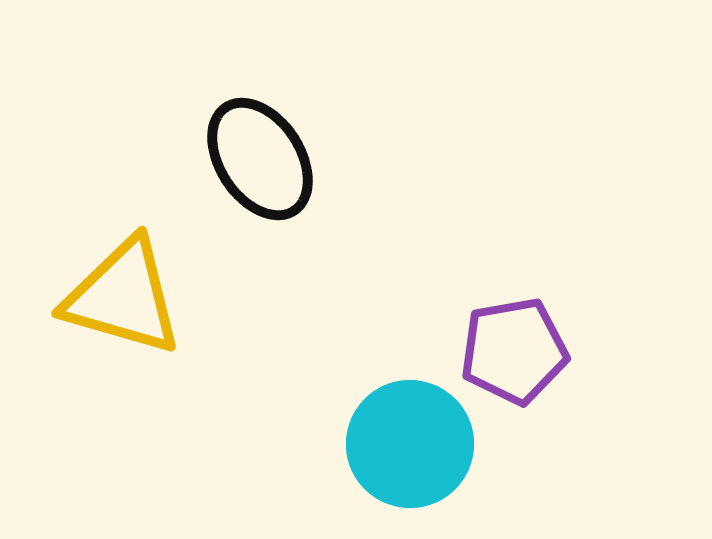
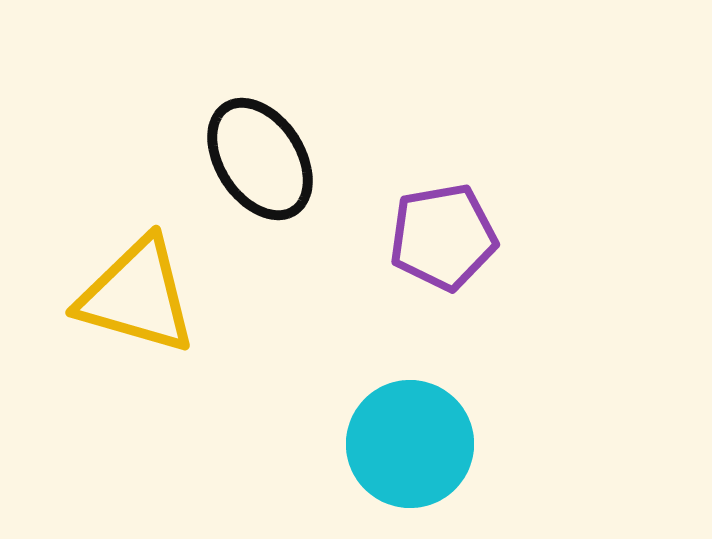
yellow triangle: moved 14 px right, 1 px up
purple pentagon: moved 71 px left, 114 px up
